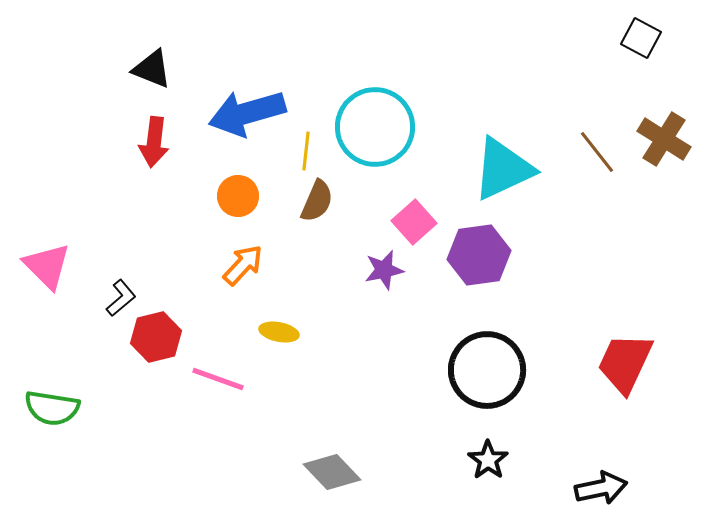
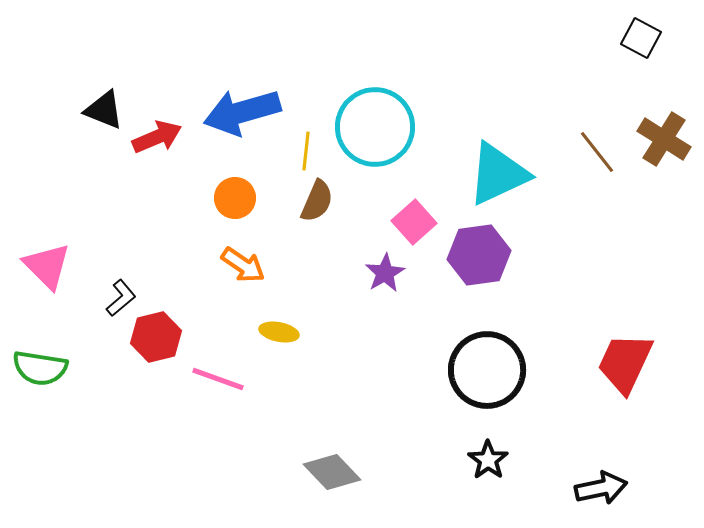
black triangle: moved 48 px left, 41 px down
blue arrow: moved 5 px left, 1 px up
red arrow: moved 3 px right, 5 px up; rotated 120 degrees counterclockwise
cyan triangle: moved 5 px left, 5 px down
orange circle: moved 3 px left, 2 px down
orange arrow: rotated 81 degrees clockwise
purple star: moved 1 px right, 3 px down; rotated 18 degrees counterclockwise
green semicircle: moved 12 px left, 40 px up
